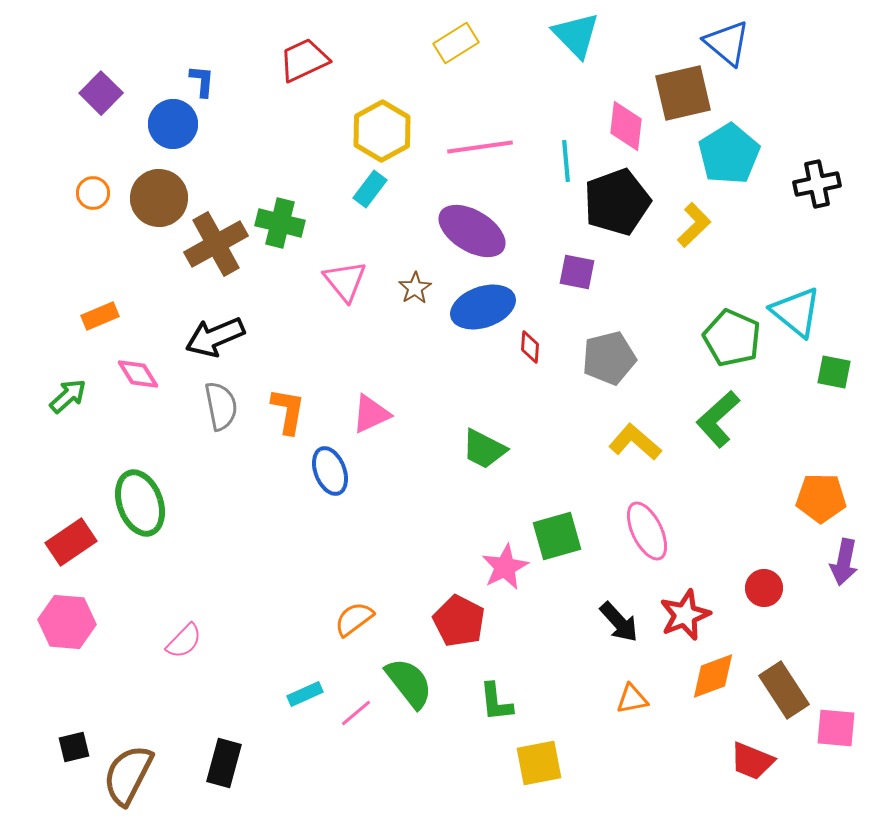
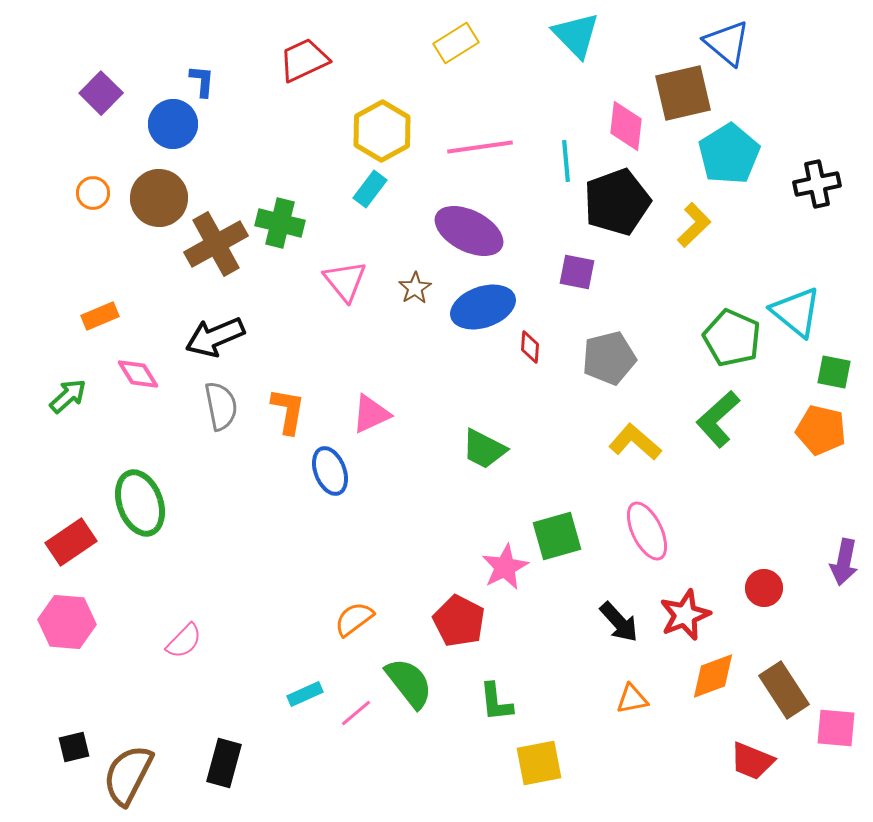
purple ellipse at (472, 231): moved 3 px left; rotated 4 degrees counterclockwise
orange pentagon at (821, 498): moved 68 px up; rotated 12 degrees clockwise
